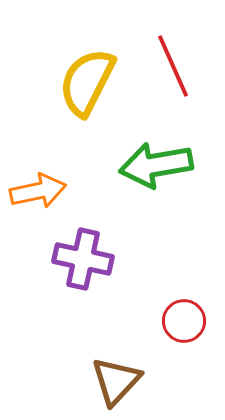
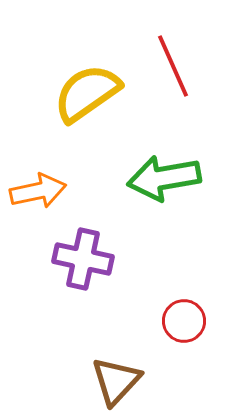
yellow semicircle: moved 11 px down; rotated 28 degrees clockwise
green arrow: moved 8 px right, 13 px down
